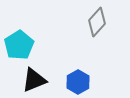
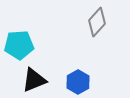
cyan pentagon: rotated 28 degrees clockwise
